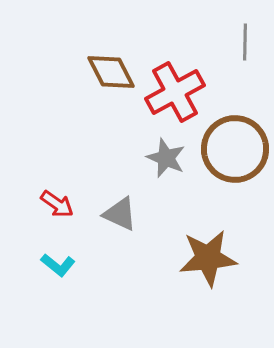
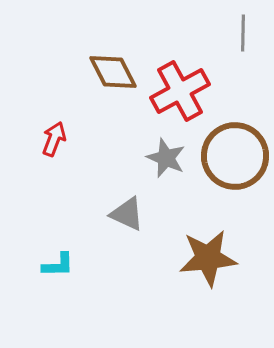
gray line: moved 2 px left, 9 px up
brown diamond: moved 2 px right
red cross: moved 5 px right, 1 px up
brown circle: moved 7 px down
red arrow: moved 3 px left, 65 px up; rotated 104 degrees counterclockwise
gray triangle: moved 7 px right
cyan L-shape: rotated 40 degrees counterclockwise
